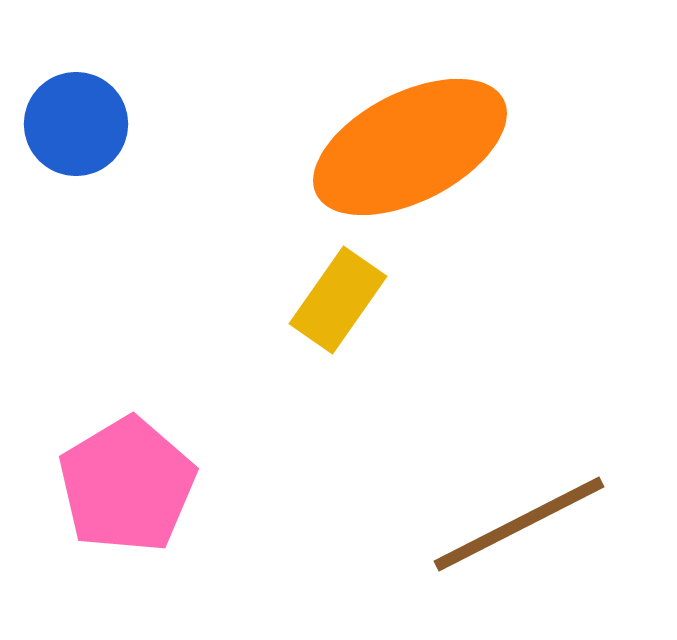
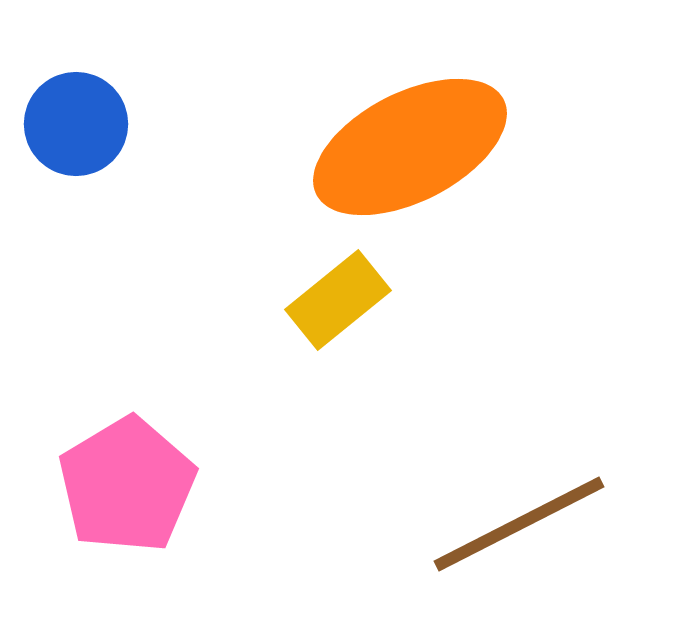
yellow rectangle: rotated 16 degrees clockwise
